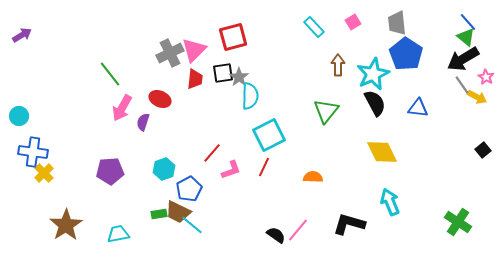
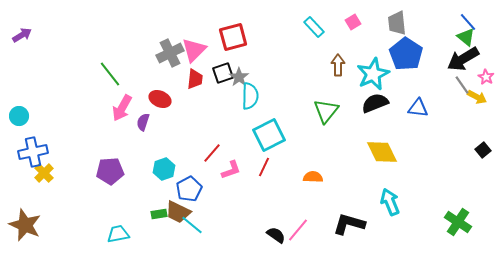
black square at (223, 73): rotated 10 degrees counterclockwise
black semicircle at (375, 103): rotated 84 degrees counterclockwise
blue cross at (33, 152): rotated 20 degrees counterclockwise
brown star at (66, 225): moved 41 px left; rotated 16 degrees counterclockwise
